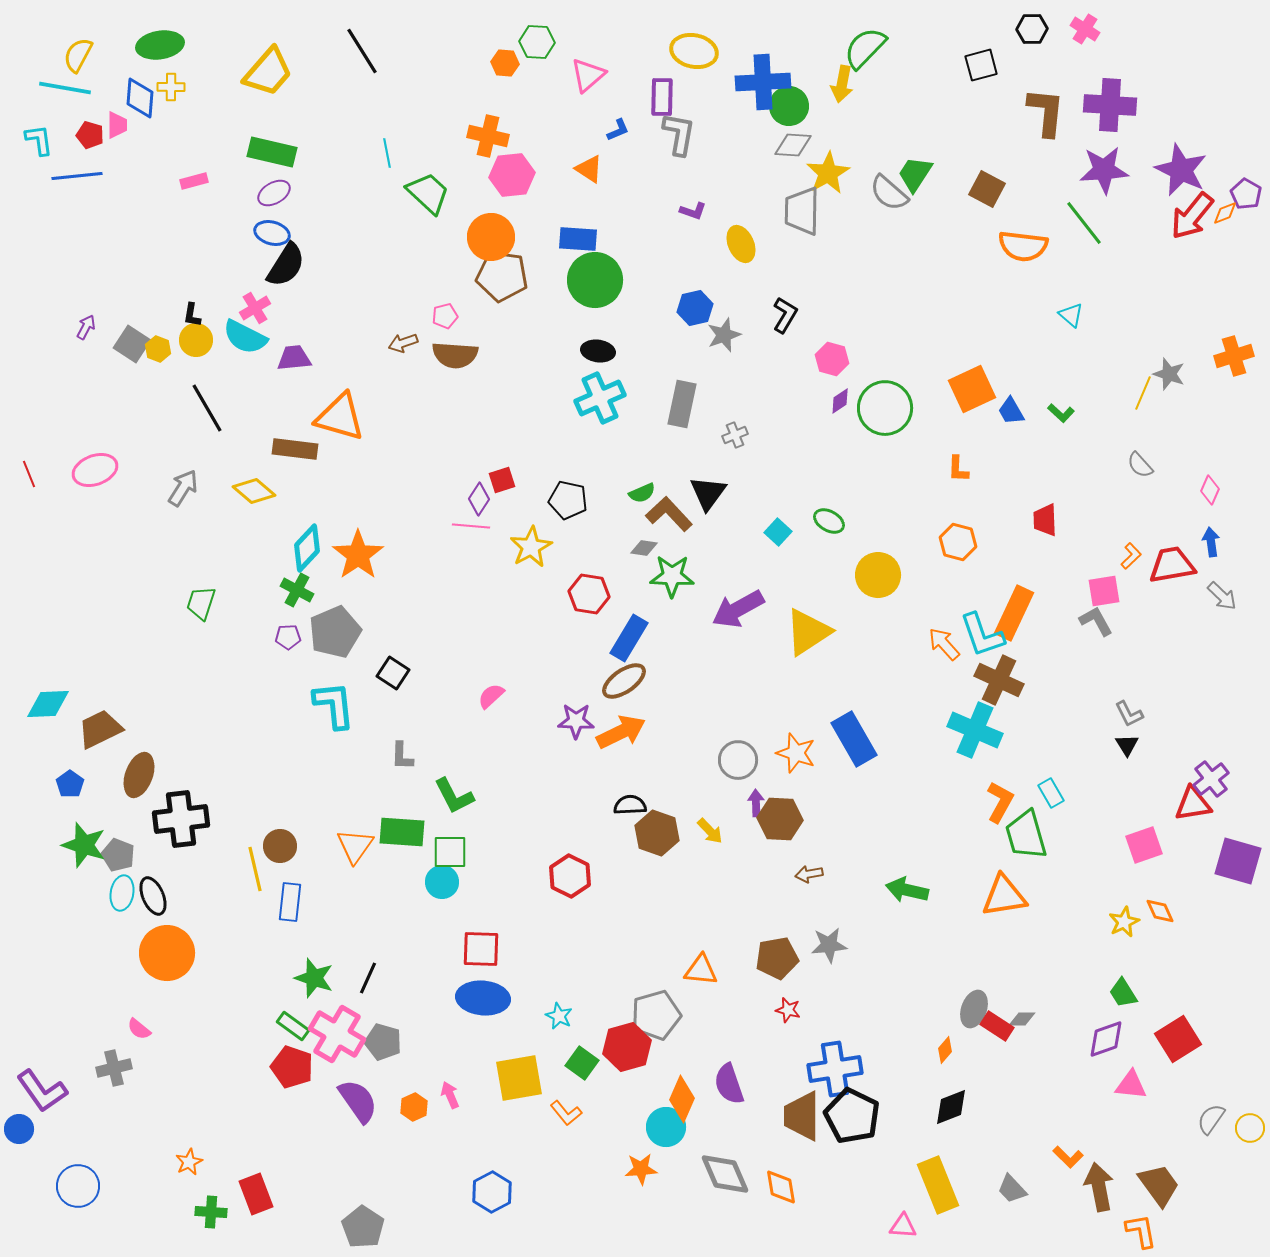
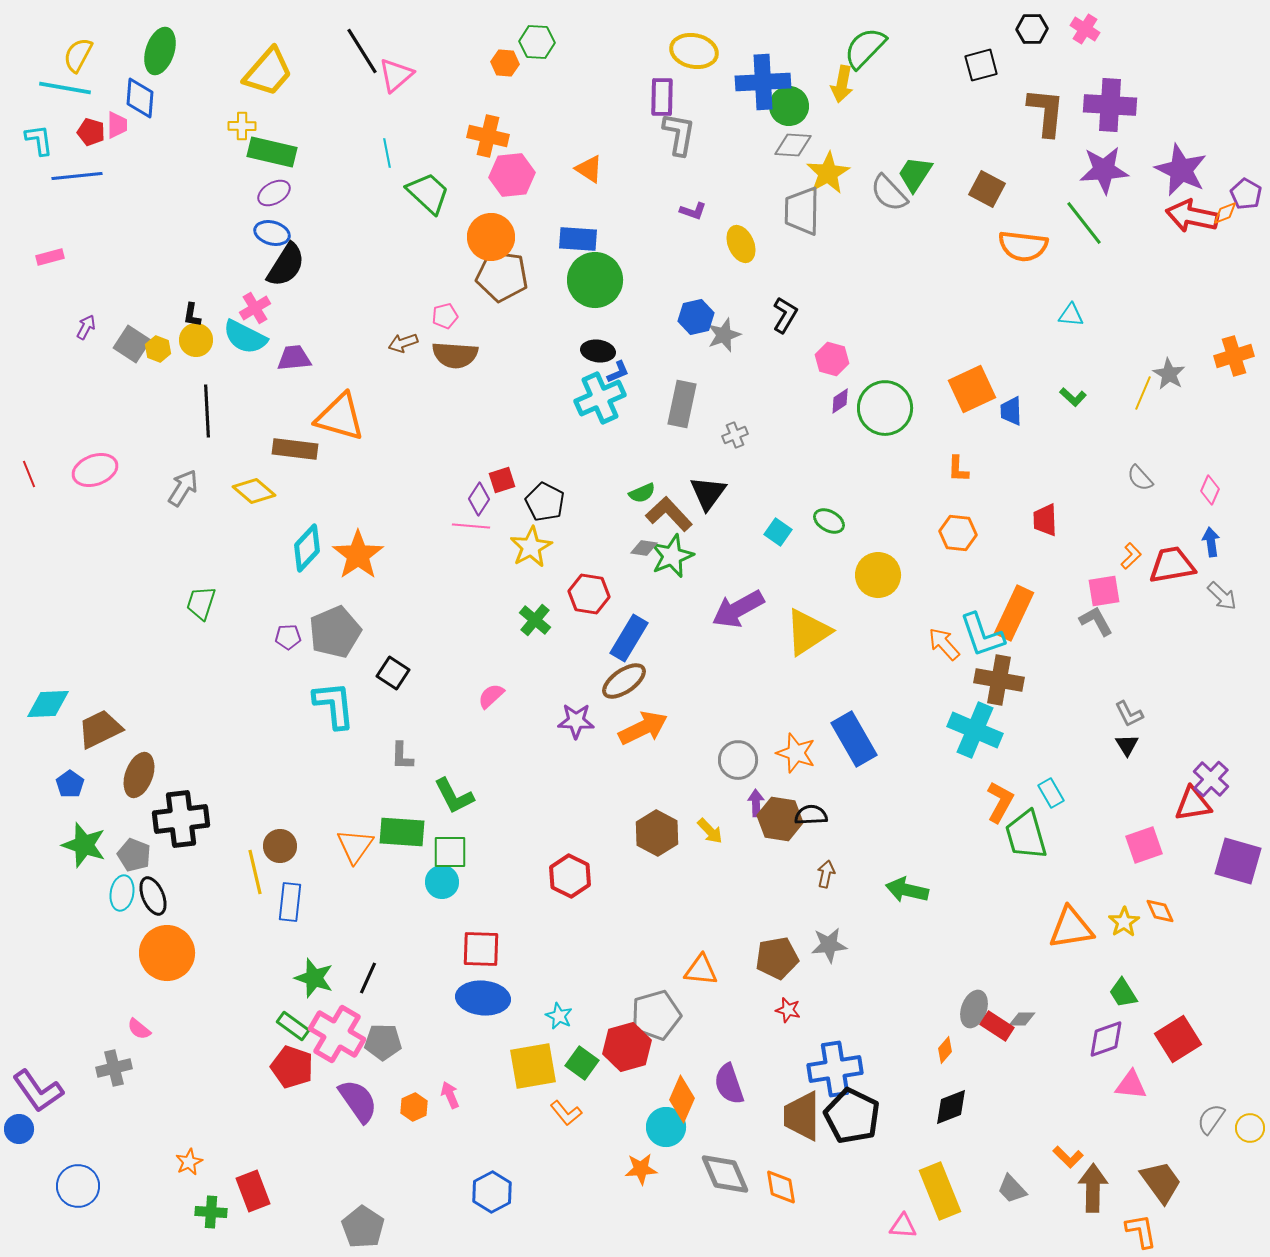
green ellipse at (160, 45): moved 6 px down; rotated 63 degrees counterclockwise
pink triangle at (588, 75): moved 192 px left
yellow cross at (171, 87): moved 71 px right, 39 px down
blue L-shape at (618, 130): moved 242 px down
red pentagon at (90, 135): moved 1 px right, 3 px up
pink rectangle at (194, 181): moved 144 px left, 76 px down
gray semicircle at (889, 193): rotated 6 degrees clockwise
red arrow at (1192, 216): rotated 63 degrees clockwise
blue hexagon at (695, 308): moved 1 px right, 9 px down
cyan triangle at (1071, 315): rotated 36 degrees counterclockwise
gray star at (1169, 374): rotated 12 degrees clockwise
black line at (207, 408): moved 3 px down; rotated 27 degrees clockwise
blue trapezoid at (1011, 411): rotated 28 degrees clockwise
green L-shape at (1061, 413): moved 12 px right, 16 px up
gray semicircle at (1140, 465): moved 13 px down
black pentagon at (568, 500): moved 23 px left, 2 px down; rotated 15 degrees clockwise
cyan square at (778, 532): rotated 8 degrees counterclockwise
orange hexagon at (958, 542): moved 9 px up; rotated 9 degrees counterclockwise
green star at (672, 576): moved 20 px up; rotated 24 degrees counterclockwise
green cross at (297, 590): moved 238 px right, 30 px down; rotated 12 degrees clockwise
brown cross at (999, 680): rotated 15 degrees counterclockwise
orange arrow at (621, 732): moved 22 px right, 4 px up
purple cross at (1211, 779): rotated 9 degrees counterclockwise
black semicircle at (630, 805): moved 181 px right, 10 px down
brown hexagon at (780, 819): rotated 6 degrees clockwise
brown hexagon at (657, 833): rotated 9 degrees clockwise
gray pentagon at (118, 855): moved 16 px right
yellow line at (255, 869): moved 3 px down
brown arrow at (809, 874): moved 17 px right; rotated 112 degrees clockwise
orange triangle at (1004, 896): moved 67 px right, 32 px down
yellow star at (1124, 922): rotated 8 degrees counterclockwise
gray pentagon at (383, 1042): rotated 15 degrees counterclockwise
yellow square at (519, 1078): moved 14 px right, 12 px up
purple L-shape at (42, 1091): moved 4 px left
yellow rectangle at (938, 1185): moved 2 px right, 6 px down
brown trapezoid at (1159, 1185): moved 2 px right, 3 px up
brown arrow at (1099, 1187): moved 6 px left, 1 px down; rotated 12 degrees clockwise
red rectangle at (256, 1194): moved 3 px left, 3 px up
